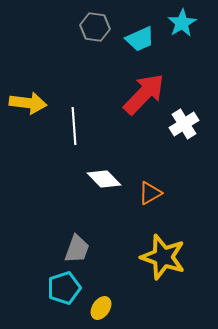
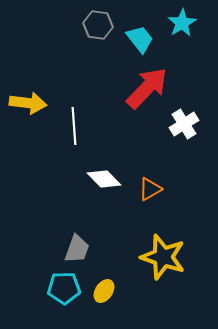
gray hexagon: moved 3 px right, 2 px up
cyan trapezoid: rotated 104 degrees counterclockwise
red arrow: moved 3 px right, 6 px up
orange triangle: moved 4 px up
cyan pentagon: rotated 16 degrees clockwise
yellow ellipse: moved 3 px right, 17 px up
